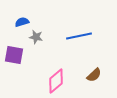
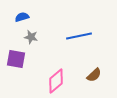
blue semicircle: moved 5 px up
gray star: moved 5 px left
purple square: moved 2 px right, 4 px down
